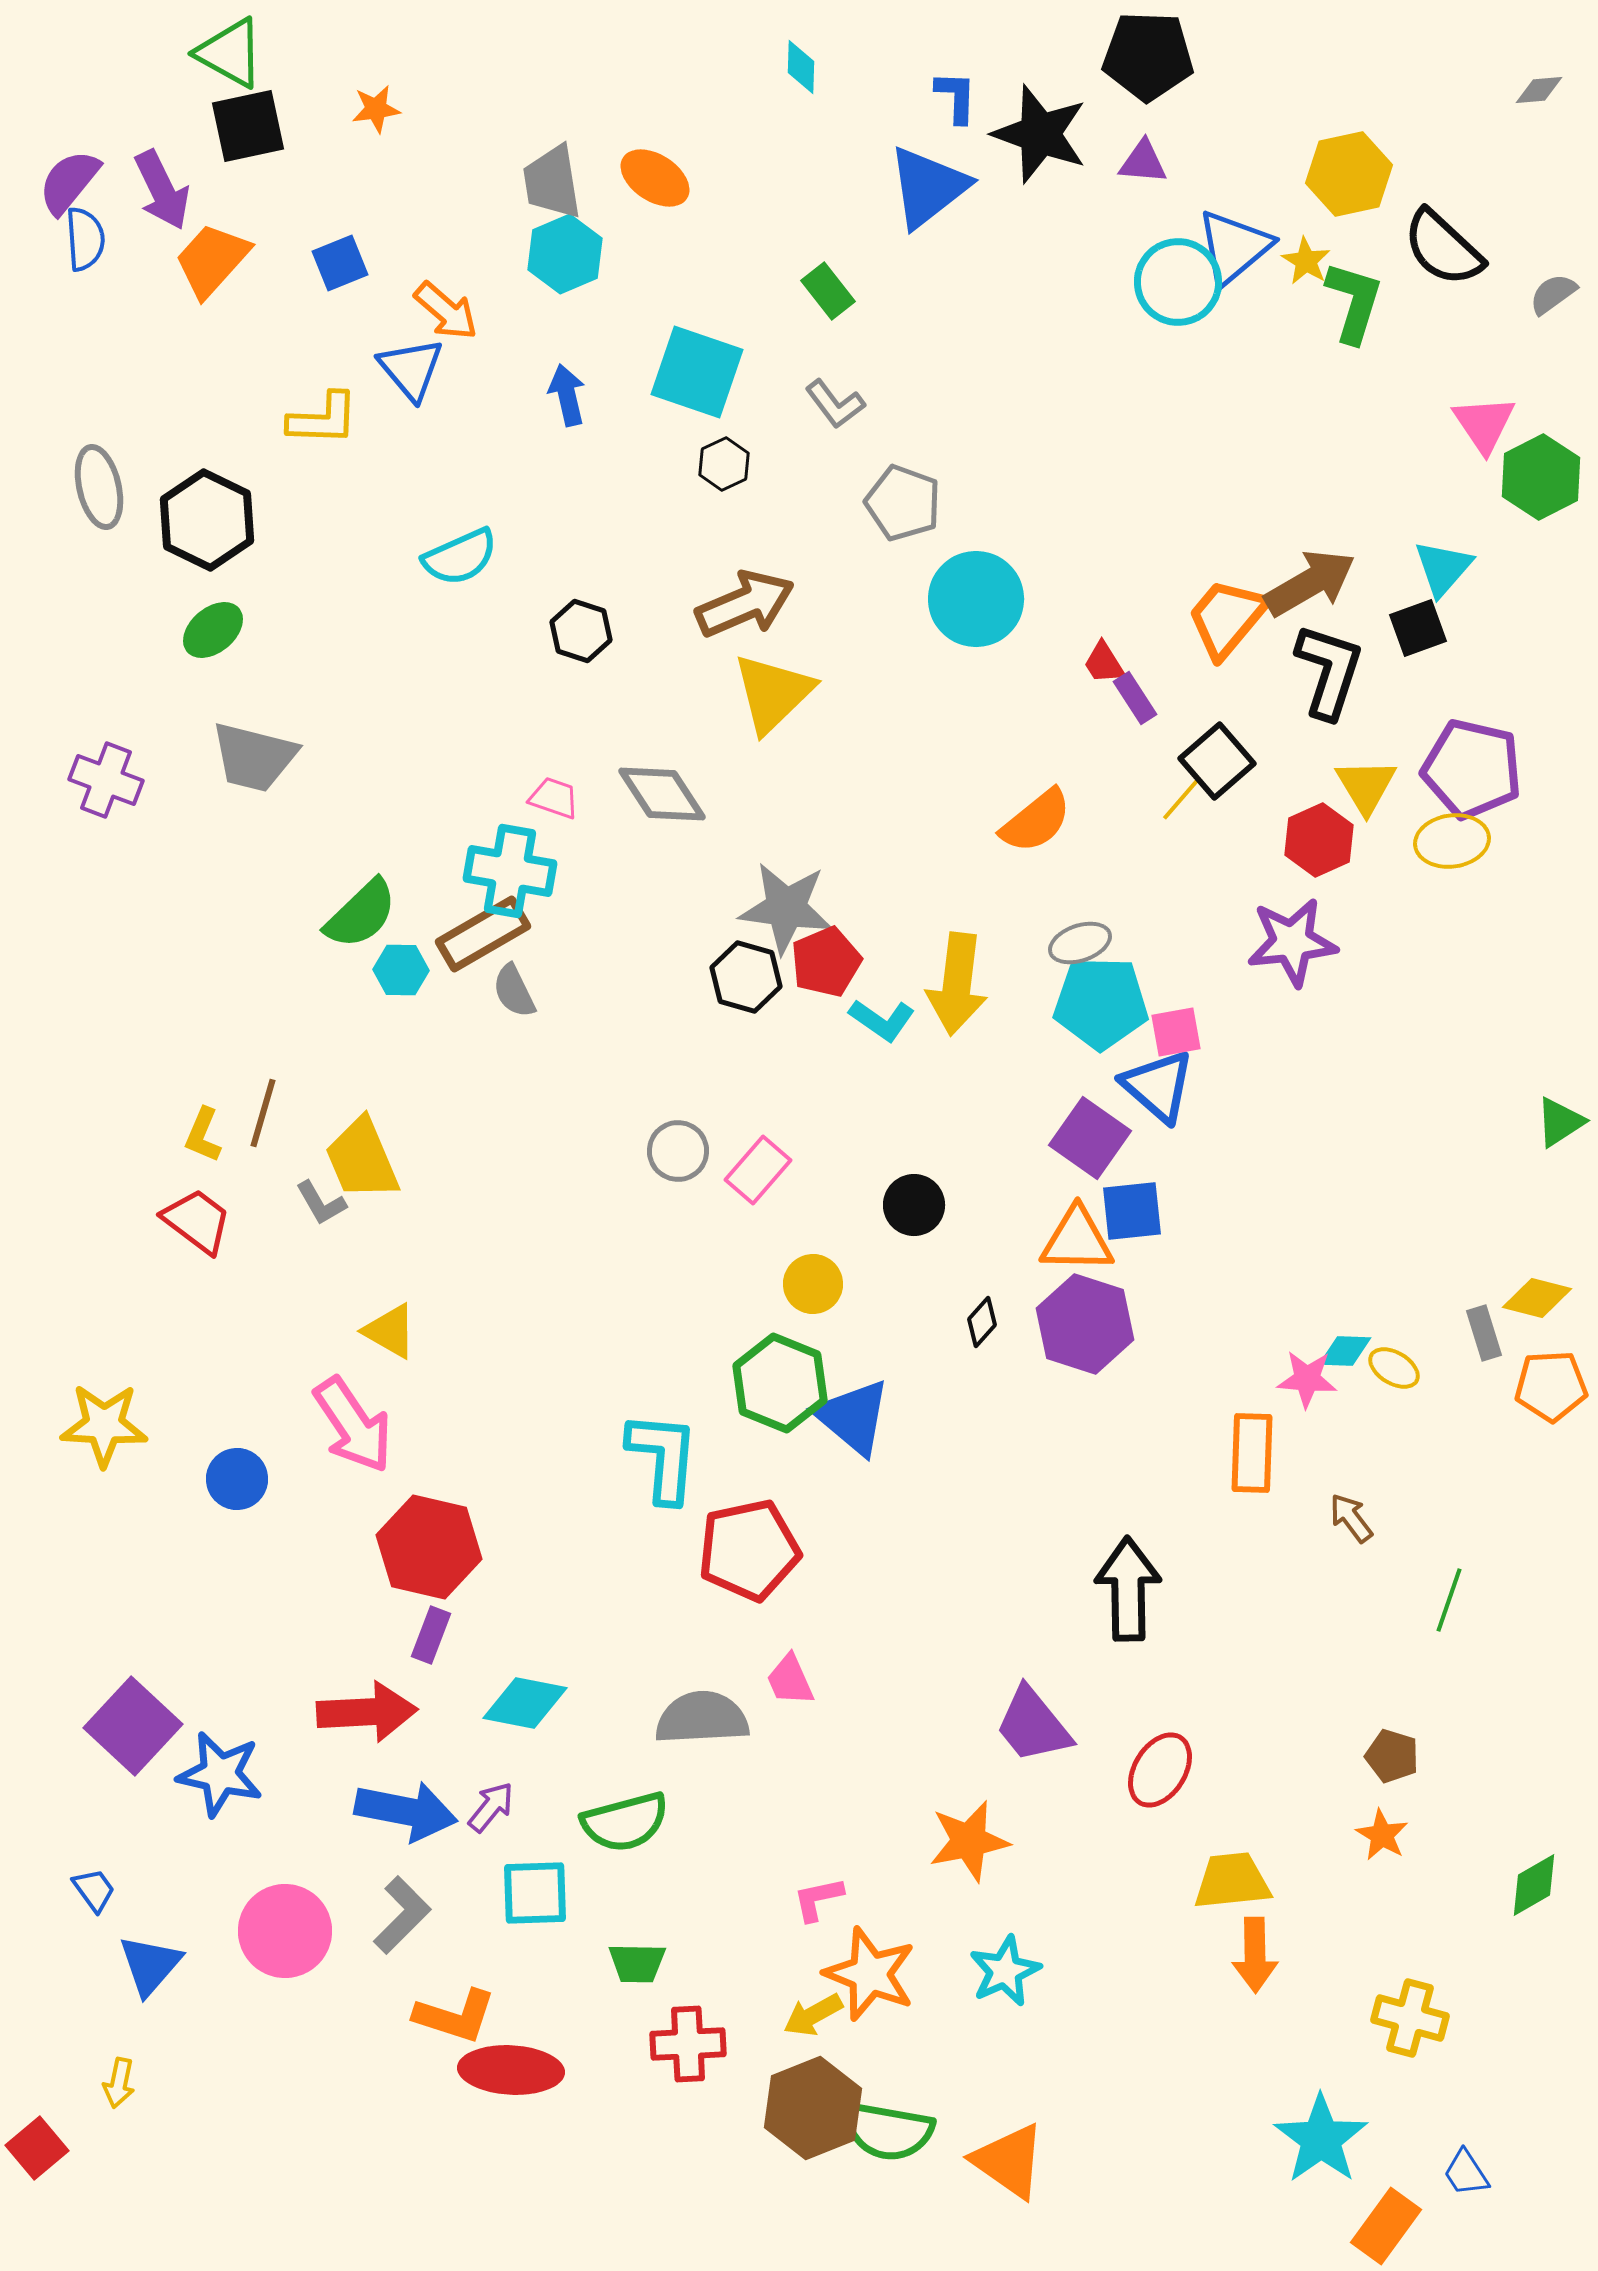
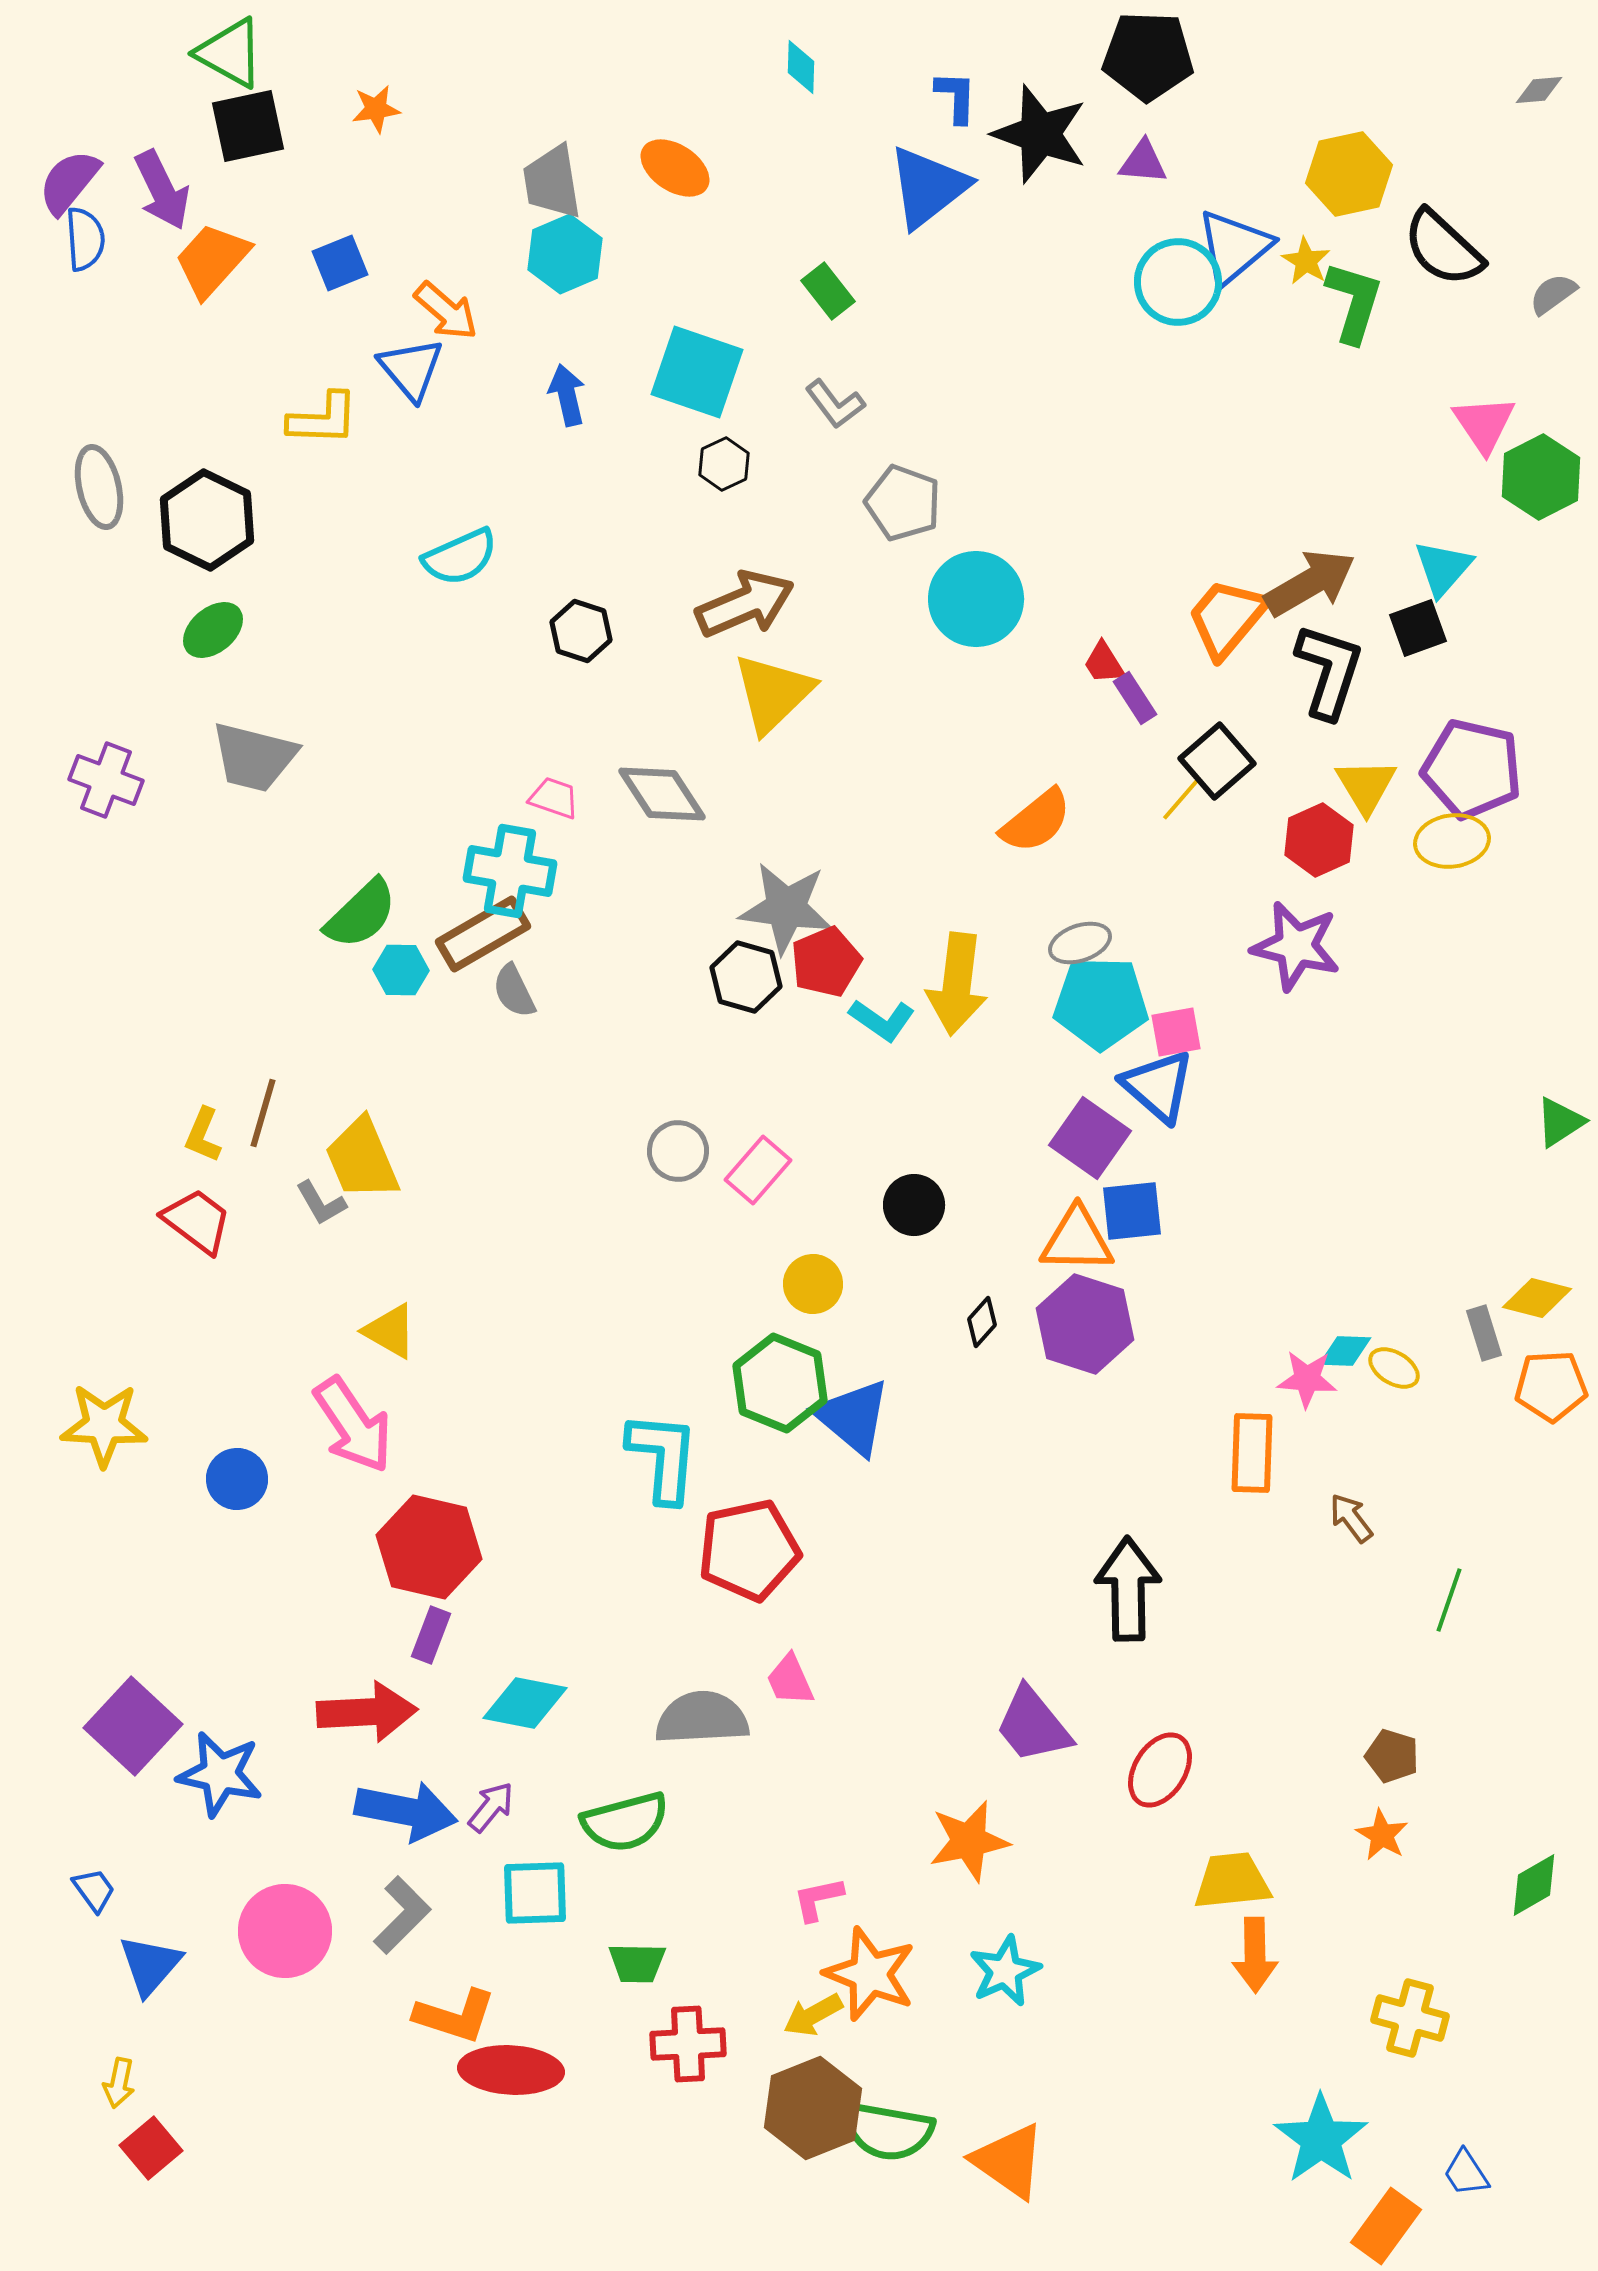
orange ellipse at (655, 178): moved 20 px right, 10 px up
purple star at (1292, 942): moved 4 px right, 4 px down; rotated 20 degrees clockwise
red square at (37, 2148): moved 114 px right
